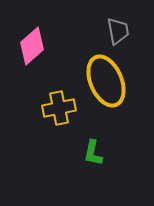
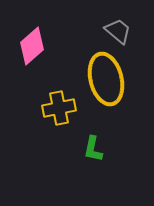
gray trapezoid: rotated 40 degrees counterclockwise
yellow ellipse: moved 2 px up; rotated 9 degrees clockwise
green L-shape: moved 4 px up
